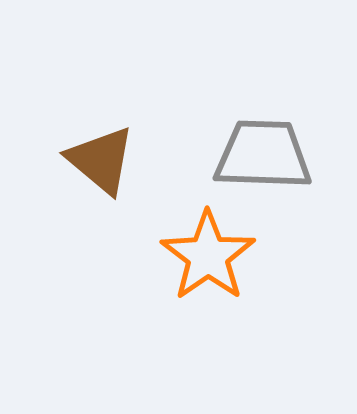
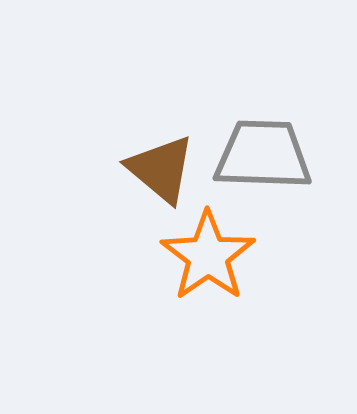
brown triangle: moved 60 px right, 9 px down
